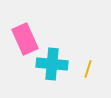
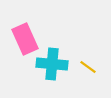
yellow line: moved 2 px up; rotated 72 degrees counterclockwise
